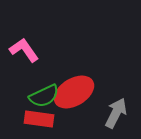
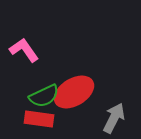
gray arrow: moved 2 px left, 5 px down
